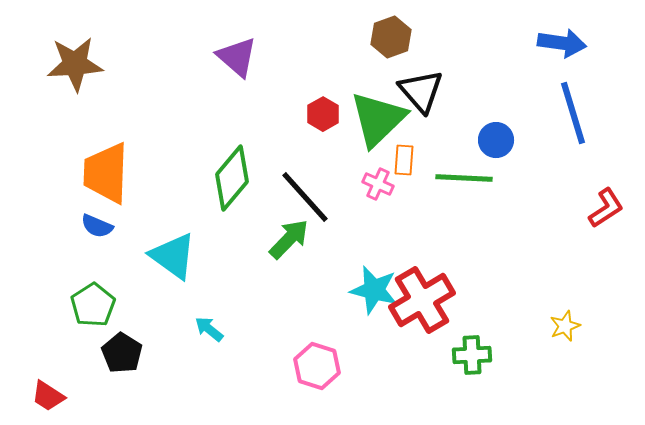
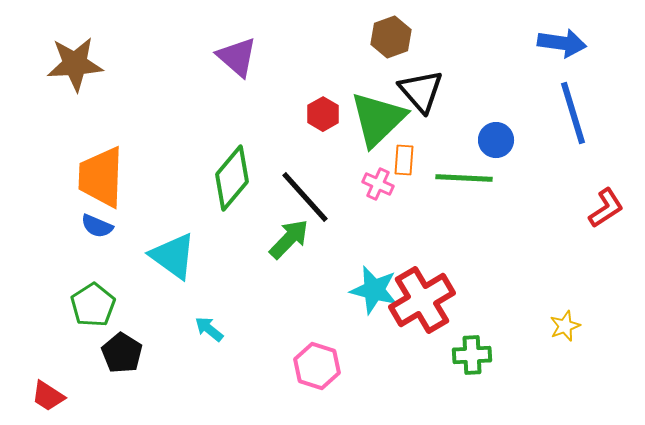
orange trapezoid: moved 5 px left, 4 px down
